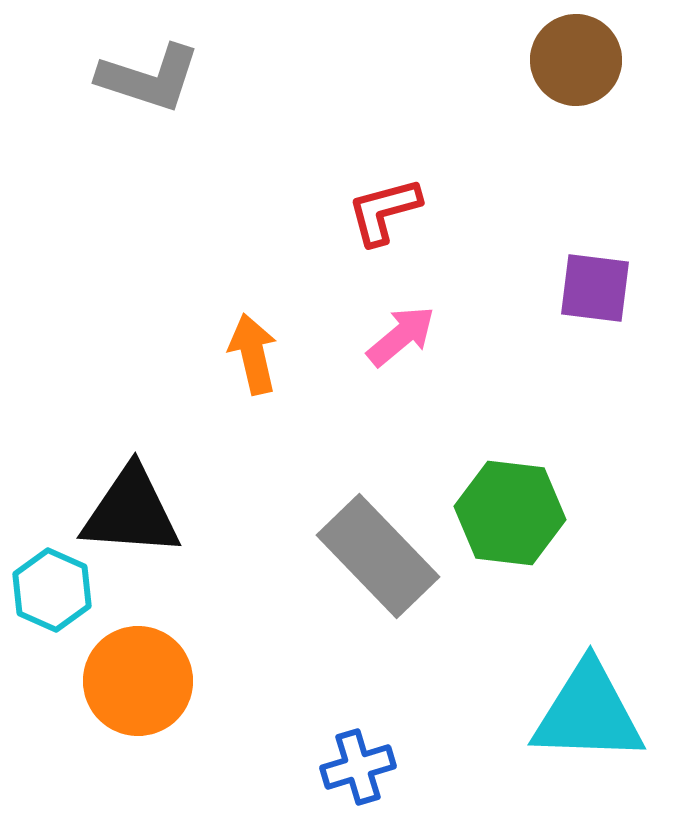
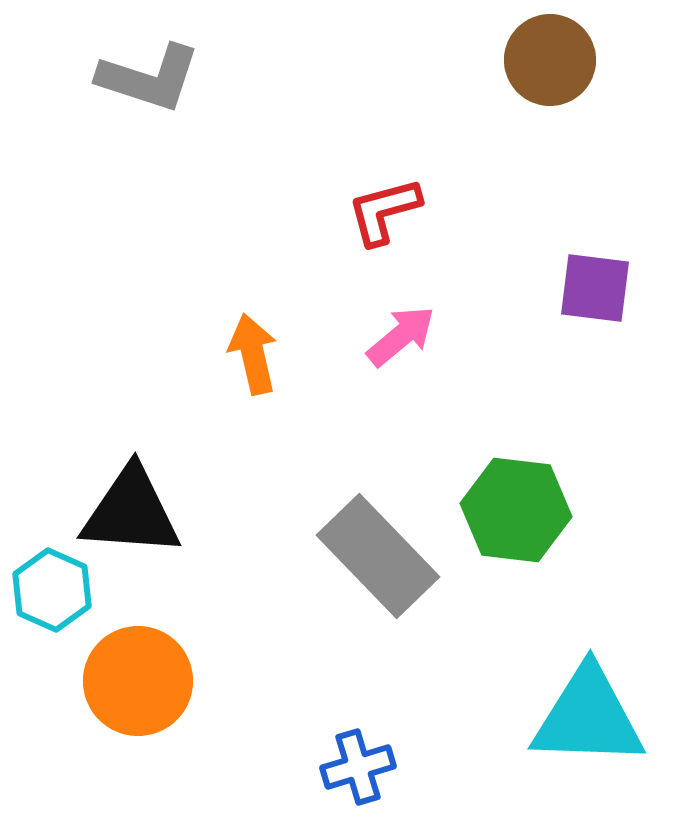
brown circle: moved 26 px left
green hexagon: moved 6 px right, 3 px up
cyan triangle: moved 4 px down
